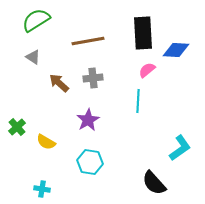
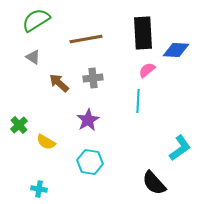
brown line: moved 2 px left, 2 px up
green cross: moved 2 px right, 2 px up
cyan cross: moved 3 px left
